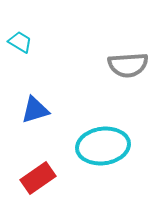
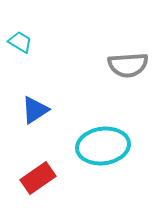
blue triangle: rotated 16 degrees counterclockwise
